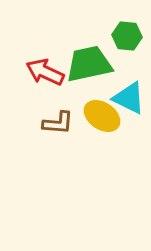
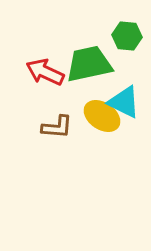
cyan triangle: moved 5 px left, 4 px down
brown L-shape: moved 1 px left, 4 px down
